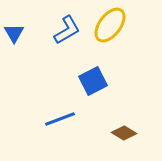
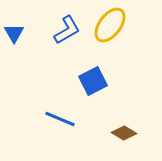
blue line: rotated 44 degrees clockwise
